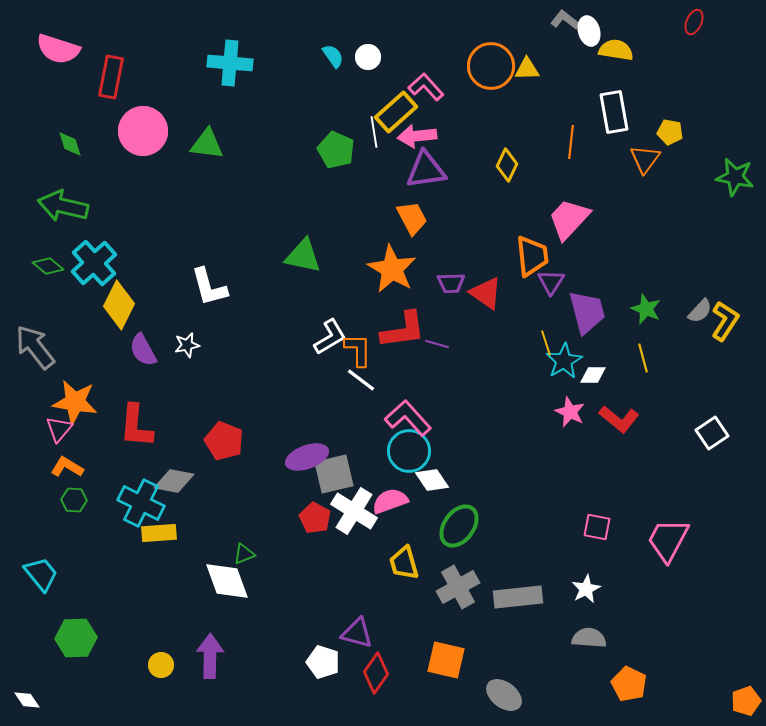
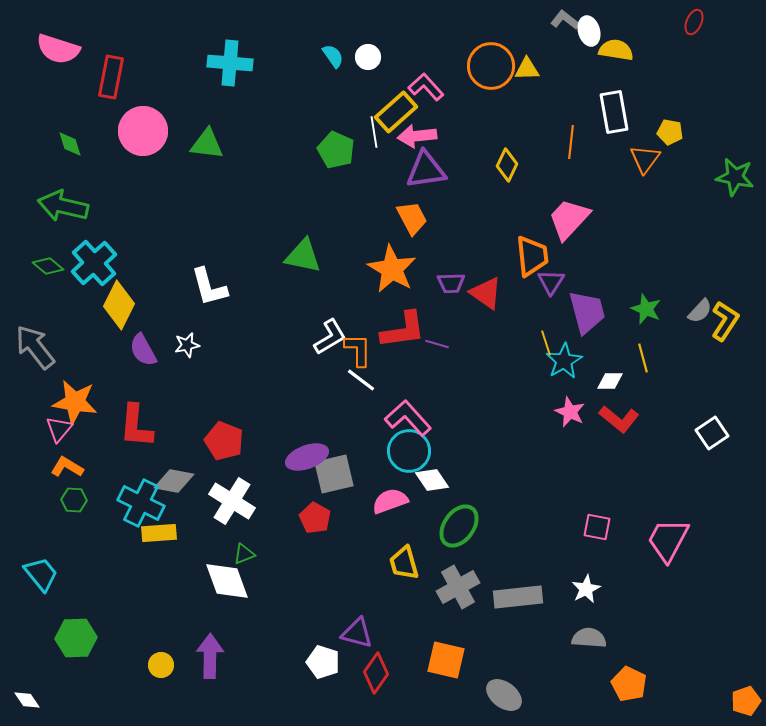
white diamond at (593, 375): moved 17 px right, 6 px down
white cross at (354, 511): moved 122 px left, 10 px up
